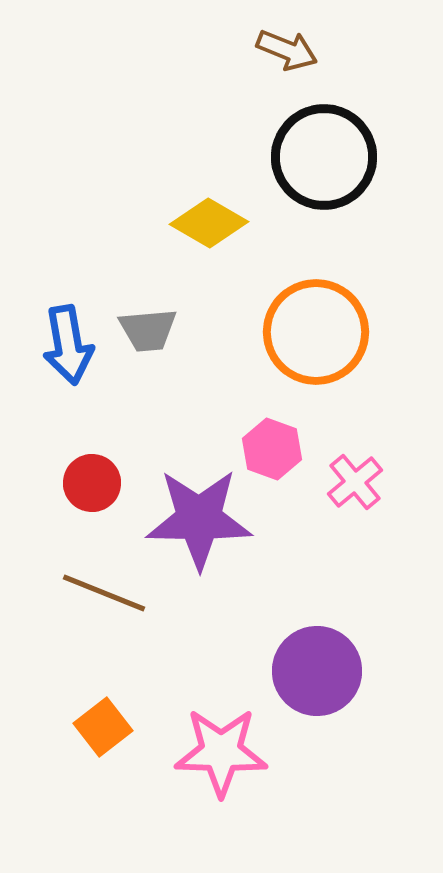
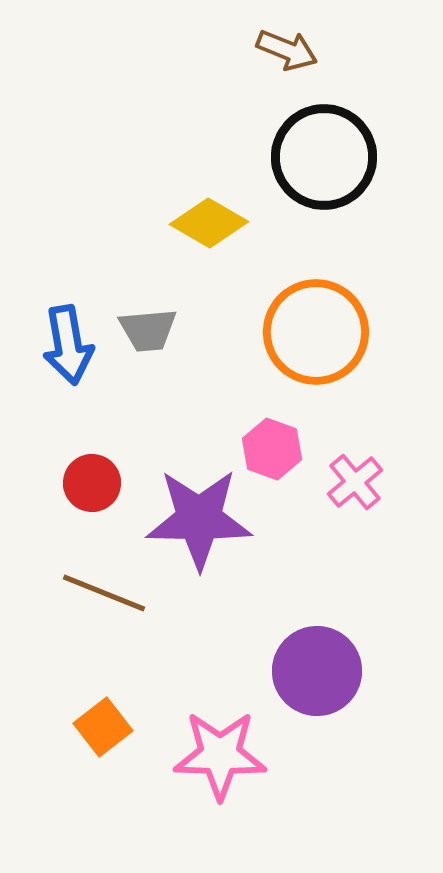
pink star: moved 1 px left, 3 px down
